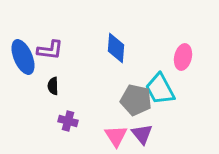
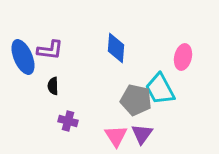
purple triangle: rotated 15 degrees clockwise
